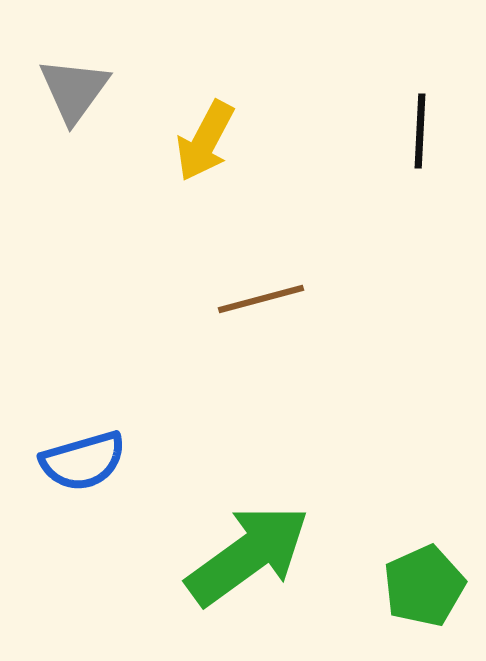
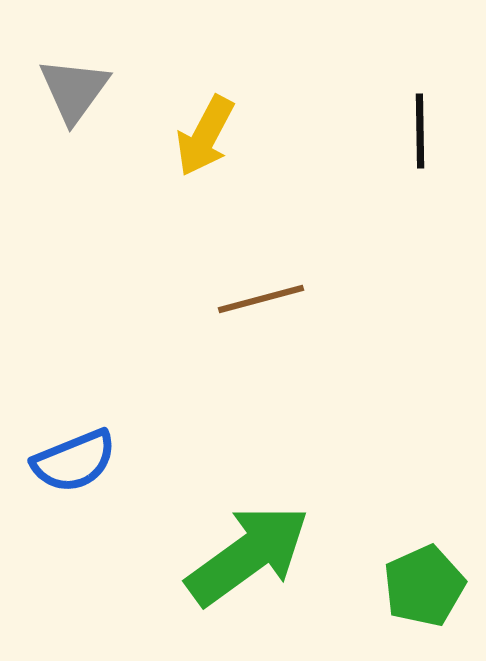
black line: rotated 4 degrees counterclockwise
yellow arrow: moved 5 px up
blue semicircle: moved 9 px left; rotated 6 degrees counterclockwise
